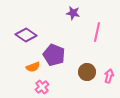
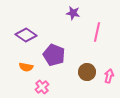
orange semicircle: moved 7 px left; rotated 32 degrees clockwise
